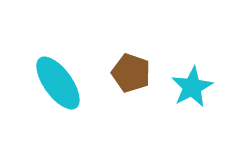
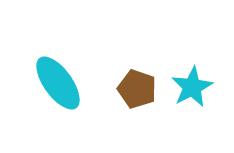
brown pentagon: moved 6 px right, 16 px down
